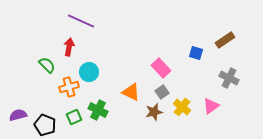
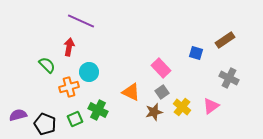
green square: moved 1 px right, 2 px down
black pentagon: moved 1 px up
